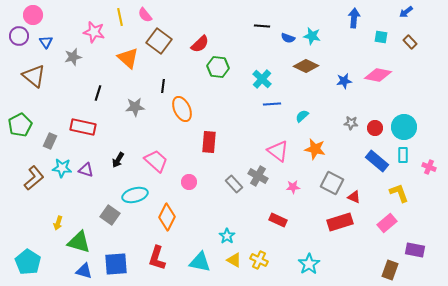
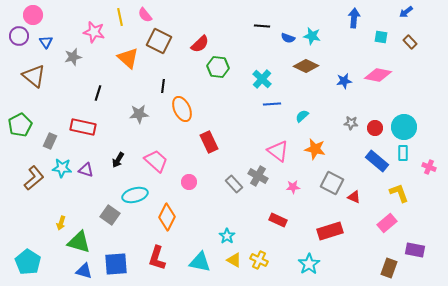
brown square at (159, 41): rotated 10 degrees counterclockwise
gray star at (135, 107): moved 4 px right, 7 px down
red rectangle at (209, 142): rotated 30 degrees counterclockwise
cyan rectangle at (403, 155): moved 2 px up
red rectangle at (340, 222): moved 10 px left, 9 px down
yellow arrow at (58, 223): moved 3 px right
brown rectangle at (390, 270): moved 1 px left, 2 px up
